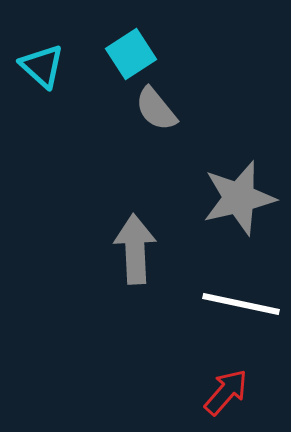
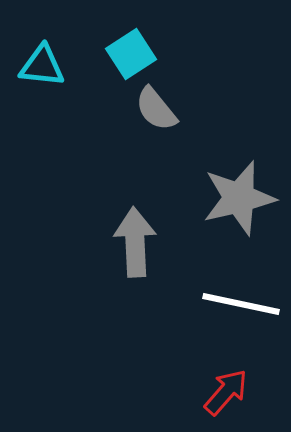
cyan triangle: rotated 36 degrees counterclockwise
gray arrow: moved 7 px up
